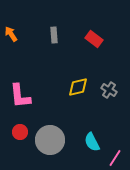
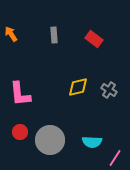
pink L-shape: moved 2 px up
cyan semicircle: rotated 60 degrees counterclockwise
